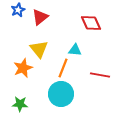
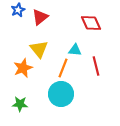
red line: moved 4 px left, 9 px up; rotated 66 degrees clockwise
